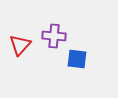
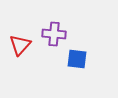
purple cross: moved 2 px up
